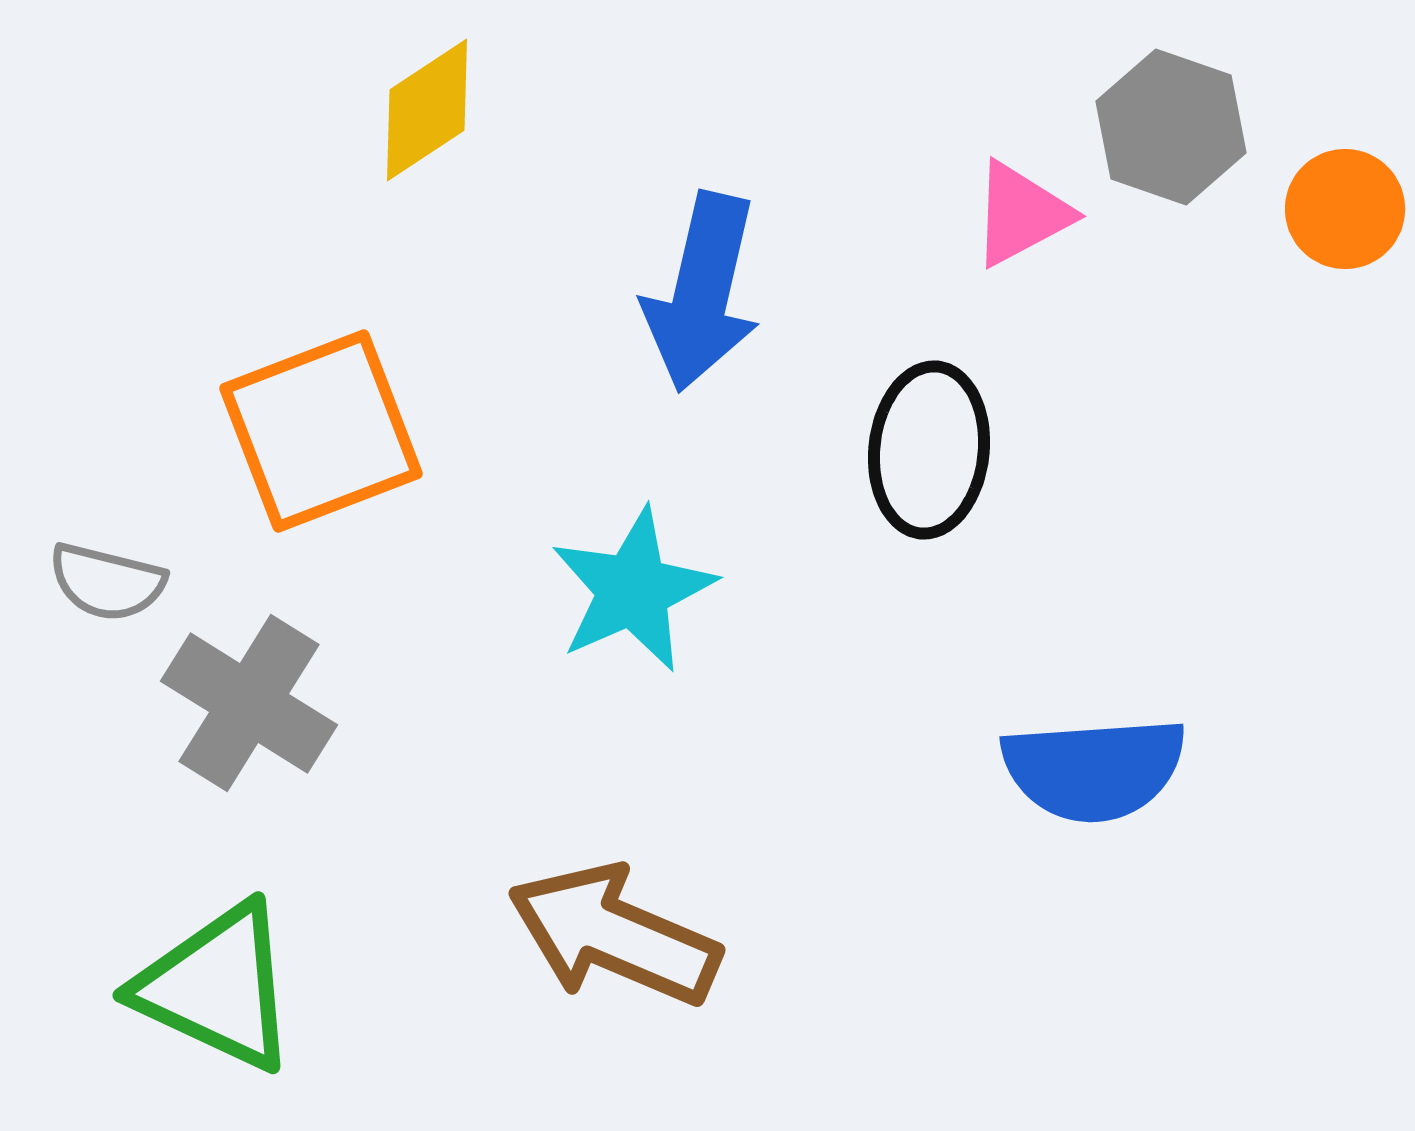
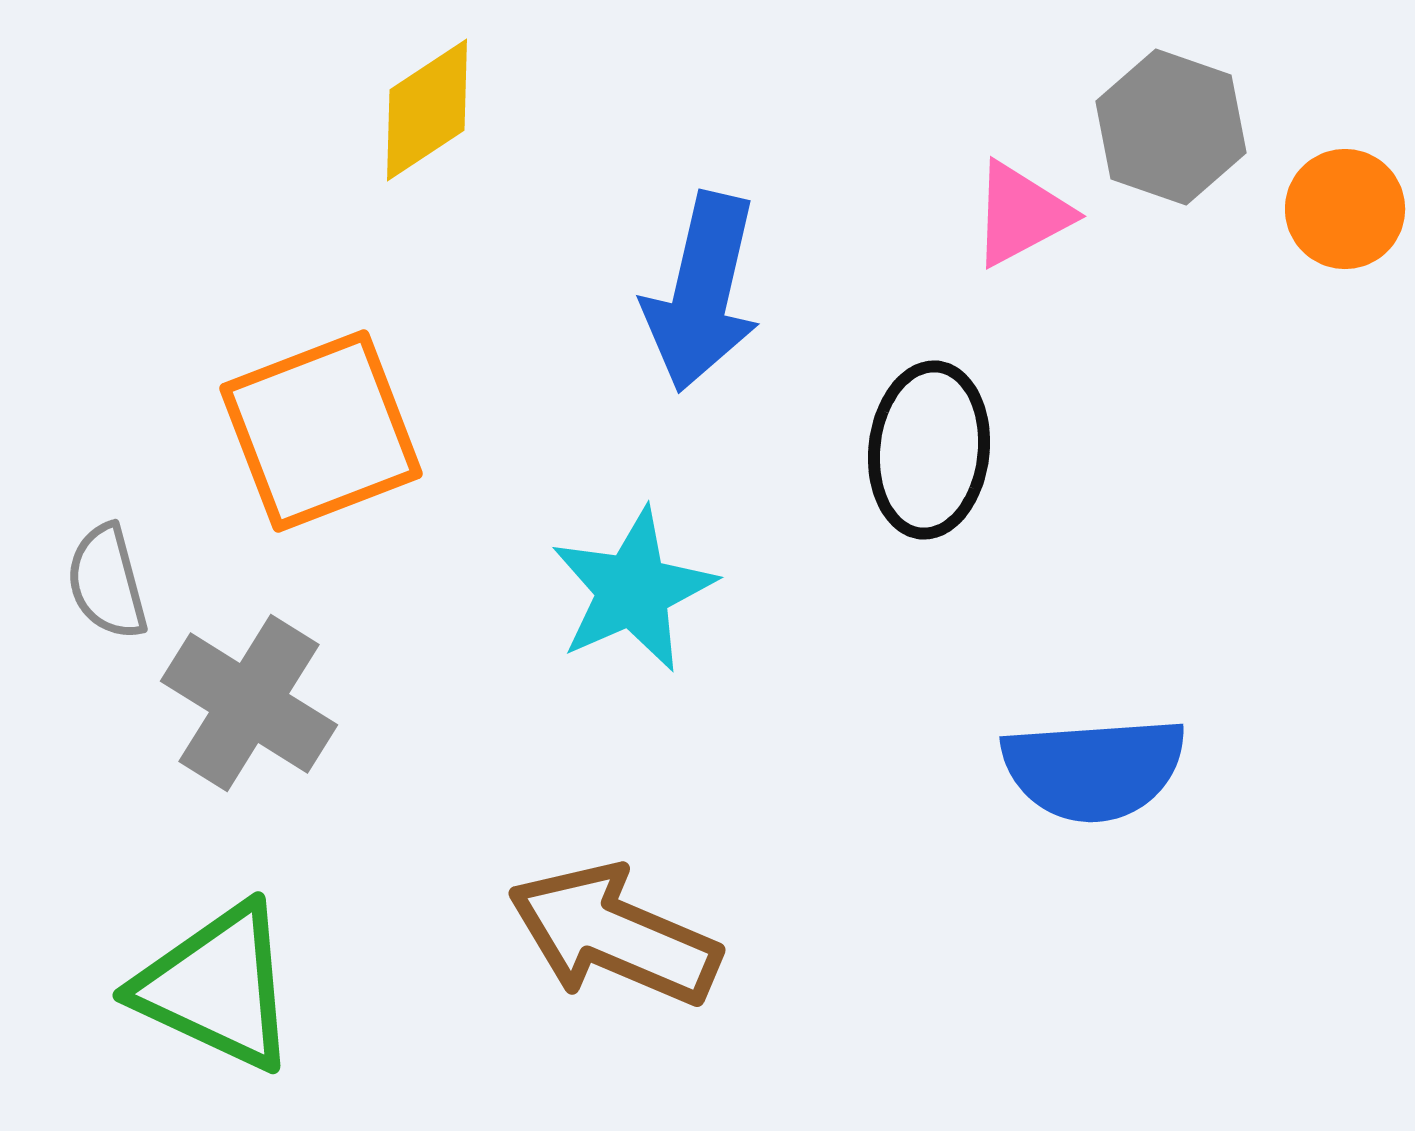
gray semicircle: rotated 61 degrees clockwise
